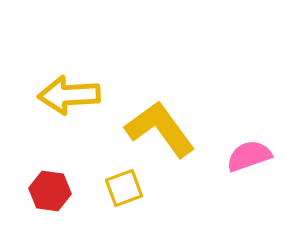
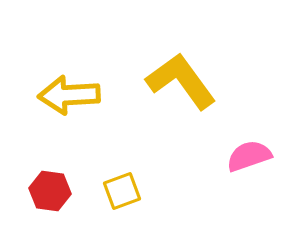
yellow L-shape: moved 21 px right, 48 px up
yellow square: moved 2 px left, 3 px down
